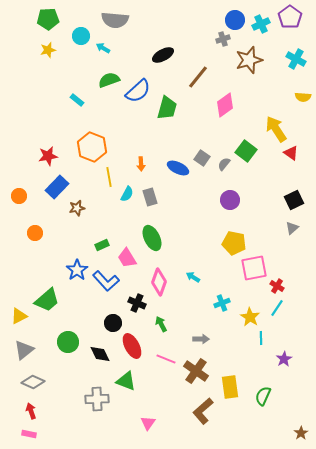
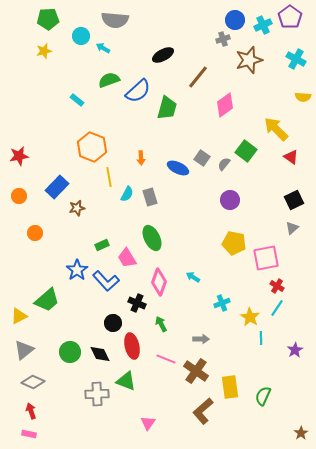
cyan cross at (261, 24): moved 2 px right, 1 px down
yellow star at (48, 50): moved 4 px left, 1 px down
yellow arrow at (276, 129): rotated 12 degrees counterclockwise
red triangle at (291, 153): moved 4 px down
red star at (48, 156): moved 29 px left
orange arrow at (141, 164): moved 6 px up
pink square at (254, 268): moved 12 px right, 10 px up
green circle at (68, 342): moved 2 px right, 10 px down
red ellipse at (132, 346): rotated 15 degrees clockwise
purple star at (284, 359): moved 11 px right, 9 px up
gray cross at (97, 399): moved 5 px up
